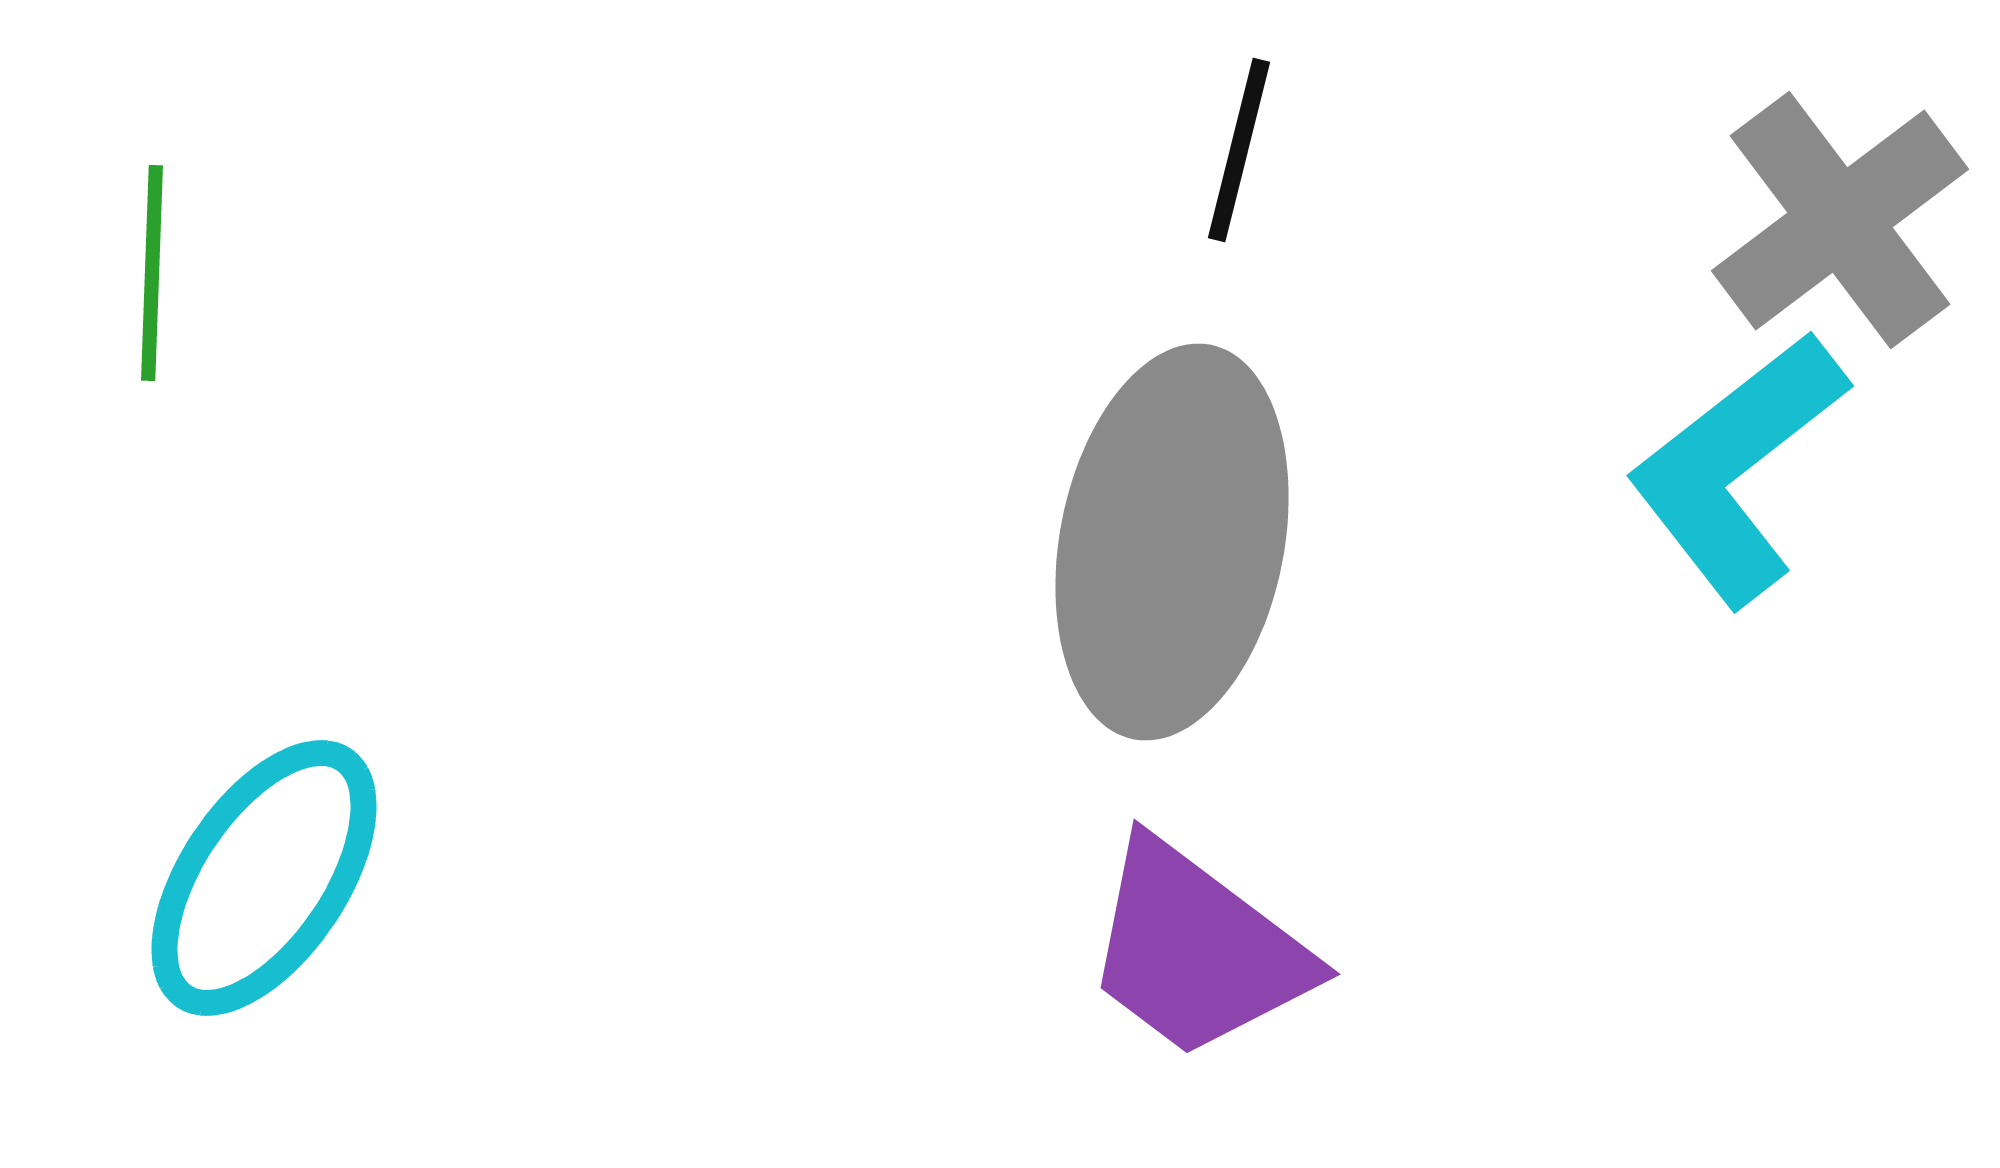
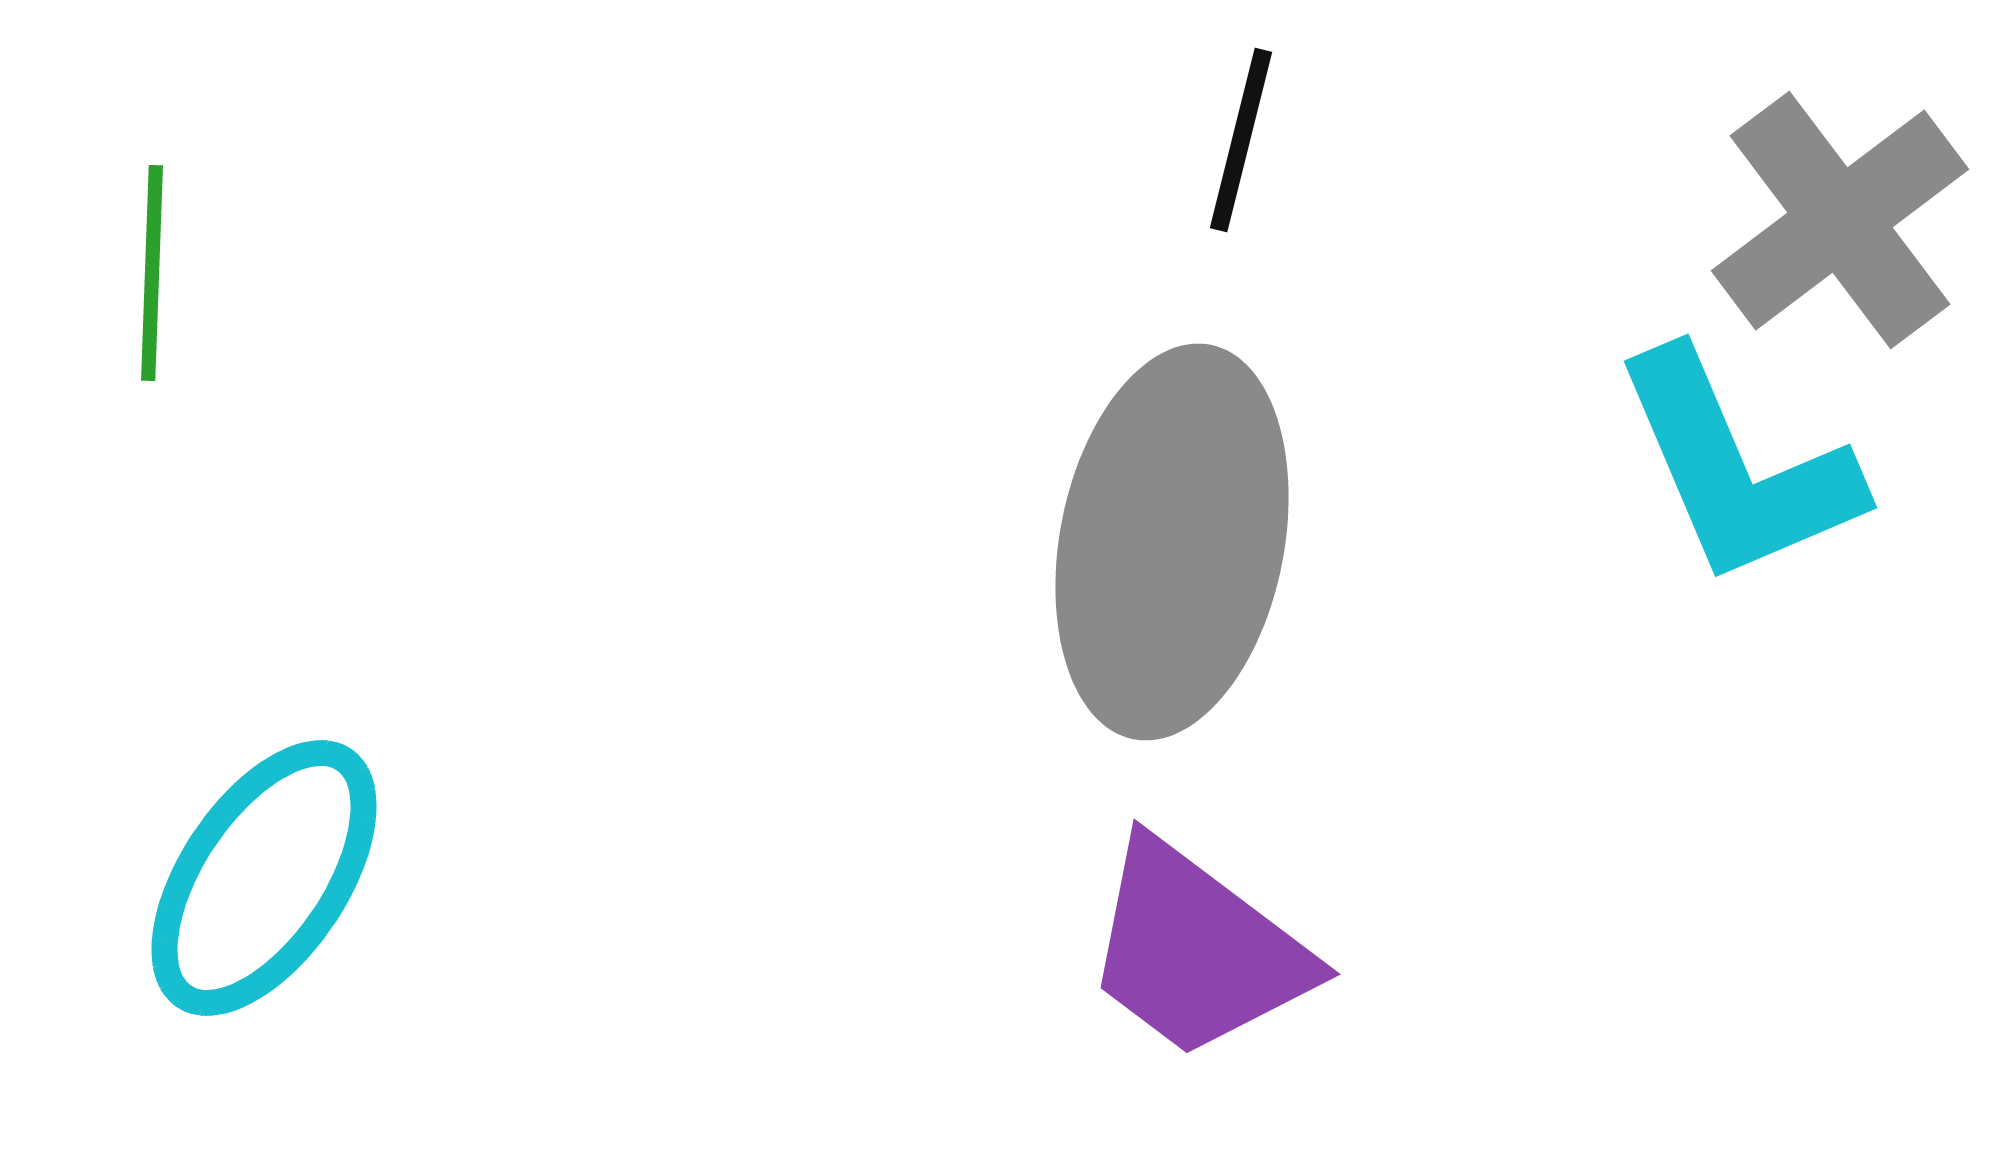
black line: moved 2 px right, 10 px up
cyan L-shape: rotated 75 degrees counterclockwise
